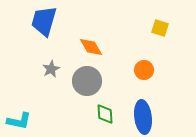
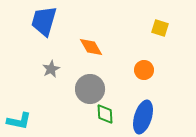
gray circle: moved 3 px right, 8 px down
blue ellipse: rotated 24 degrees clockwise
